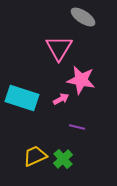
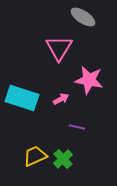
pink star: moved 8 px right
